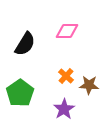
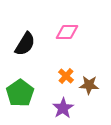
pink diamond: moved 1 px down
purple star: moved 1 px left, 1 px up
